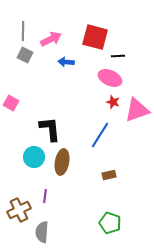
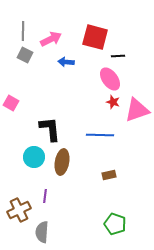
pink ellipse: moved 1 px down; rotated 30 degrees clockwise
blue line: rotated 60 degrees clockwise
green pentagon: moved 5 px right, 1 px down
